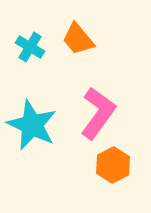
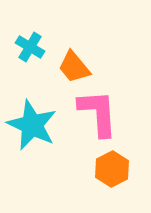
orange trapezoid: moved 4 px left, 28 px down
pink L-shape: rotated 40 degrees counterclockwise
orange hexagon: moved 1 px left, 4 px down
